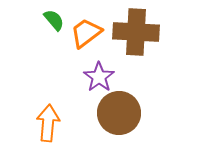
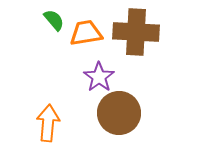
orange trapezoid: rotated 28 degrees clockwise
